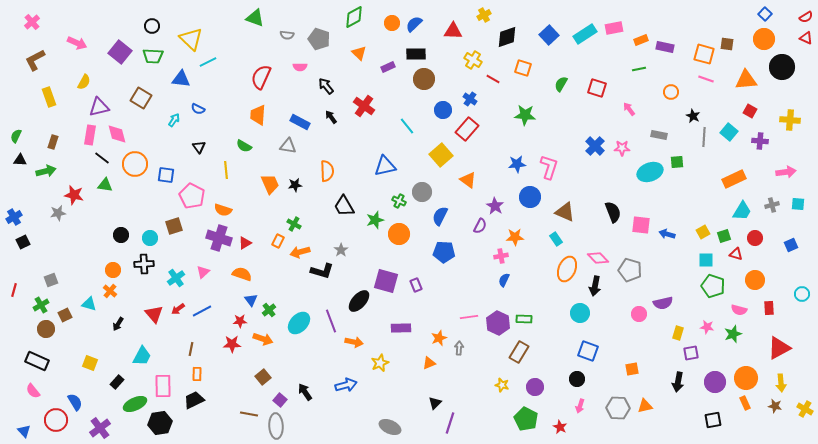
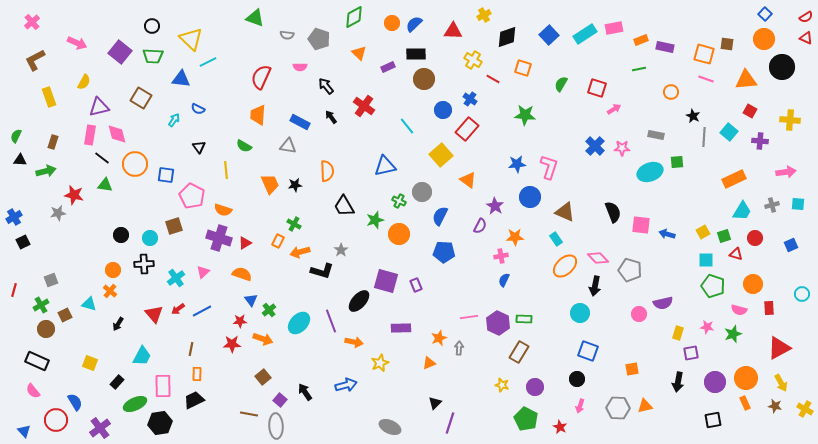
pink arrow at (629, 109): moved 15 px left; rotated 96 degrees clockwise
gray rectangle at (659, 135): moved 3 px left
orange ellipse at (567, 269): moved 2 px left, 3 px up; rotated 25 degrees clockwise
orange circle at (755, 280): moved 2 px left, 4 px down
yellow arrow at (781, 383): rotated 24 degrees counterclockwise
